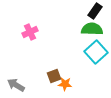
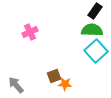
green semicircle: moved 1 px down
cyan square: moved 1 px up
gray arrow: rotated 18 degrees clockwise
